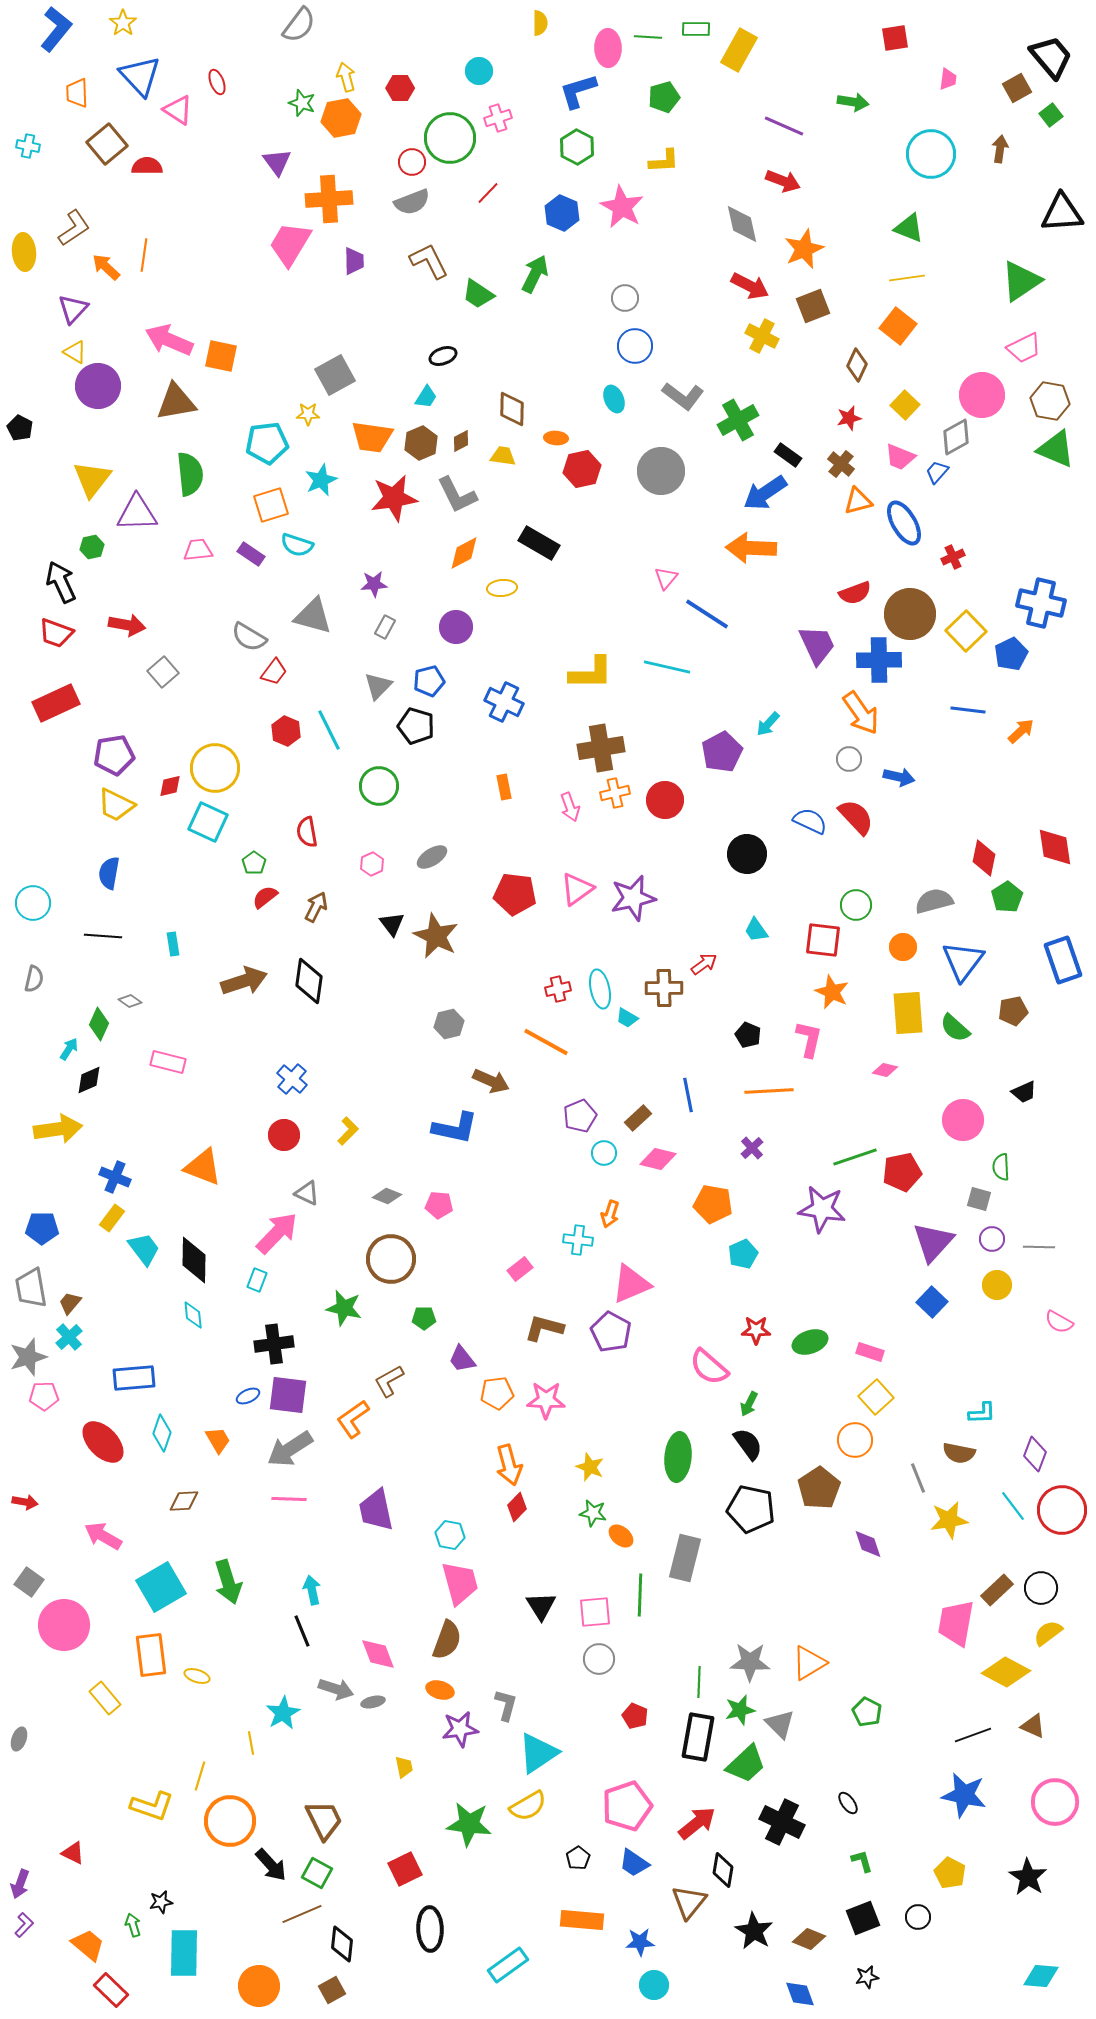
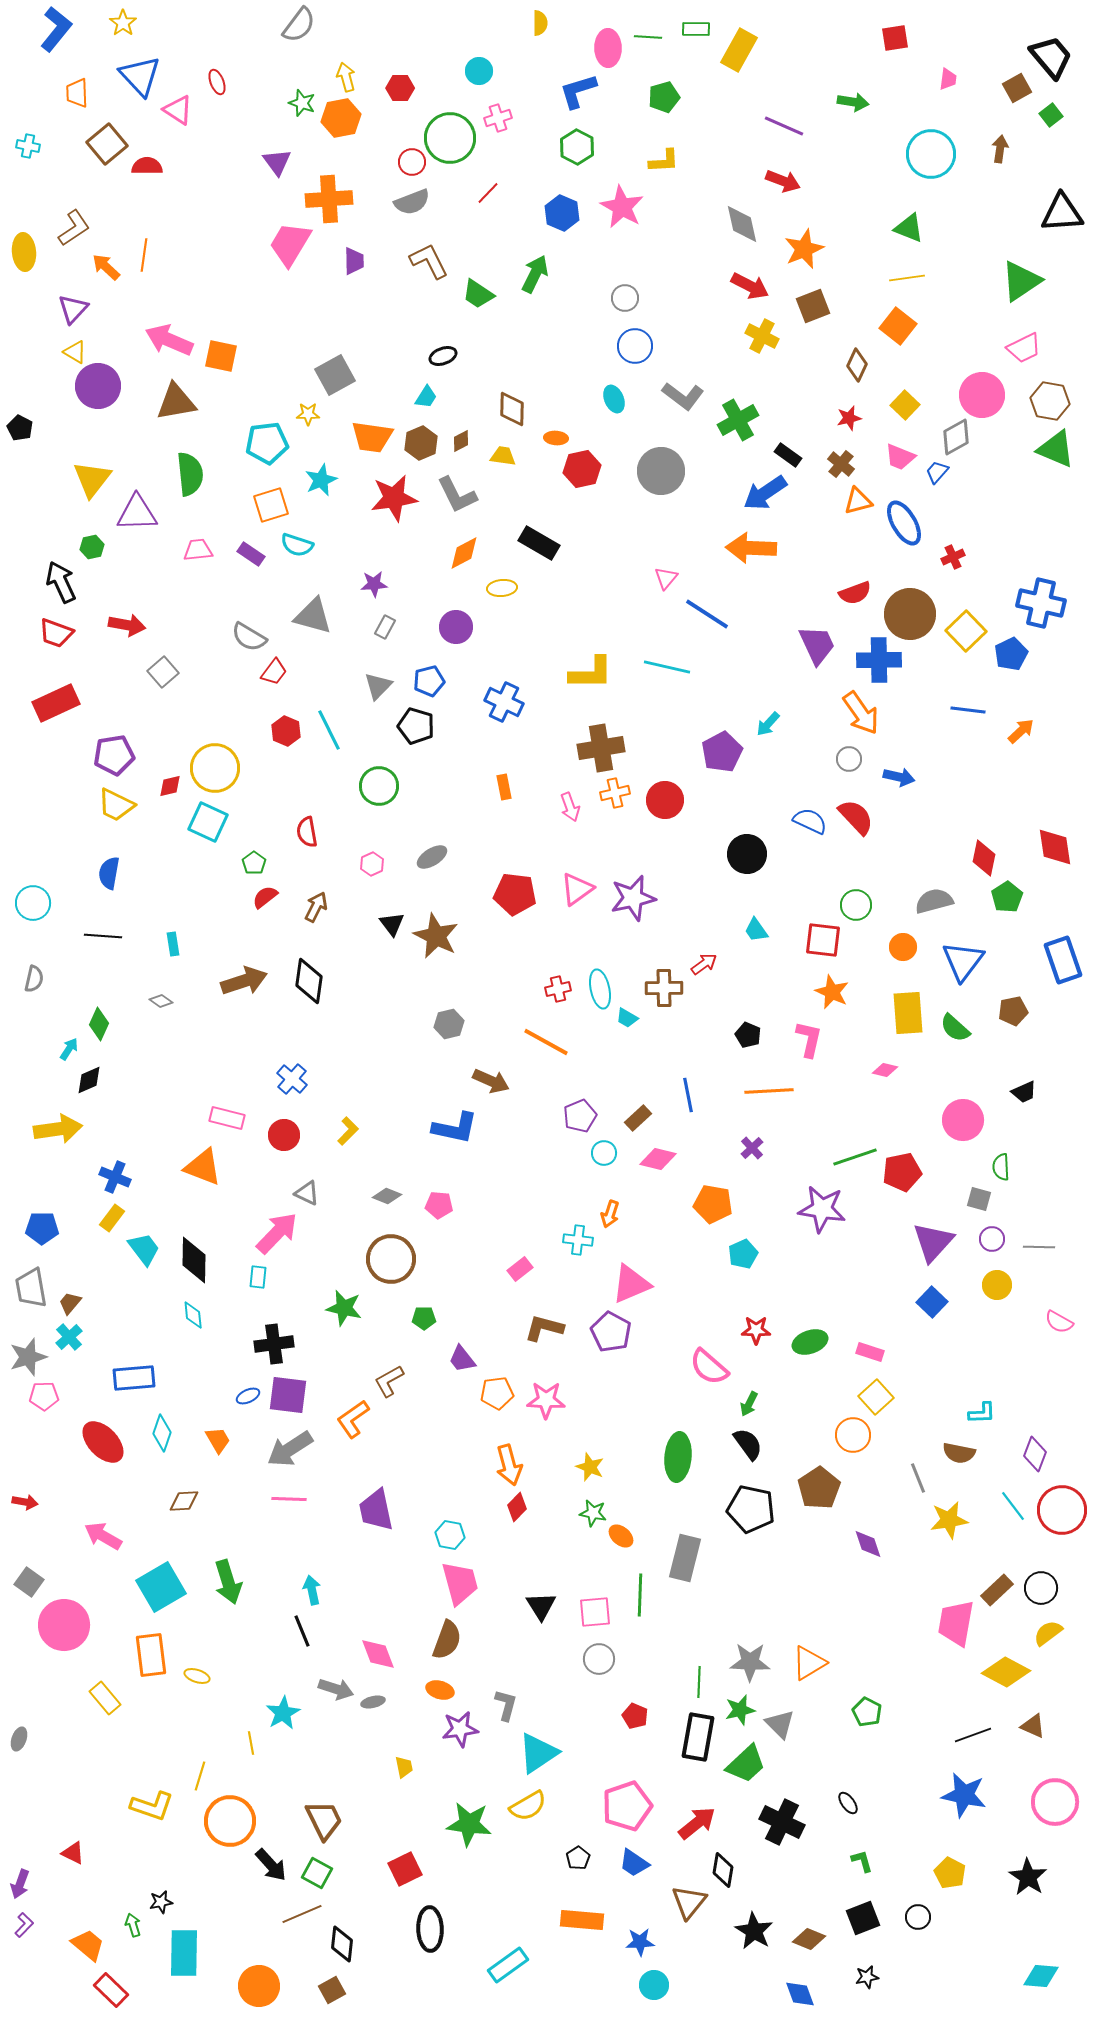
gray diamond at (130, 1001): moved 31 px right
pink rectangle at (168, 1062): moved 59 px right, 56 px down
cyan rectangle at (257, 1280): moved 1 px right, 3 px up; rotated 15 degrees counterclockwise
orange circle at (855, 1440): moved 2 px left, 5 px up
